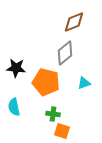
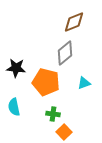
orange square: moved 2 px right, 1 px down; rotated 28 degrees clockwise
